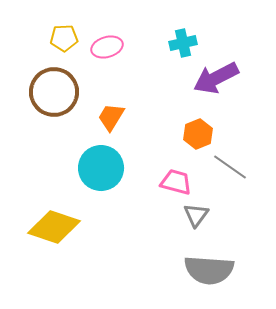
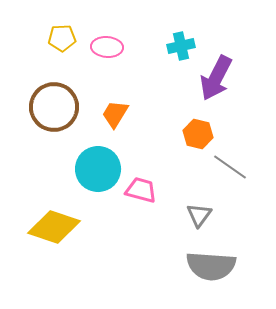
yellow pentagon: moved 2 px left
cyan cross: moved 2 px left, 3 px down
pink ellipse: rotated 20 degrees clockwise
purple arrow: rotated 36 degrees counterclockwise
brown circle: moved 15 px down
orange trapezoid: moved 4 px right, 3 px up
orange hexagon: rotated 24 degrees counterclockwise
cyan circle: moved 3 px left, 1 px down
pink trapezoid: moved 35 px left, 8 px down
gray triangle: moved 3 px right
gray semicircle: moved 2 px right, 4 px up
